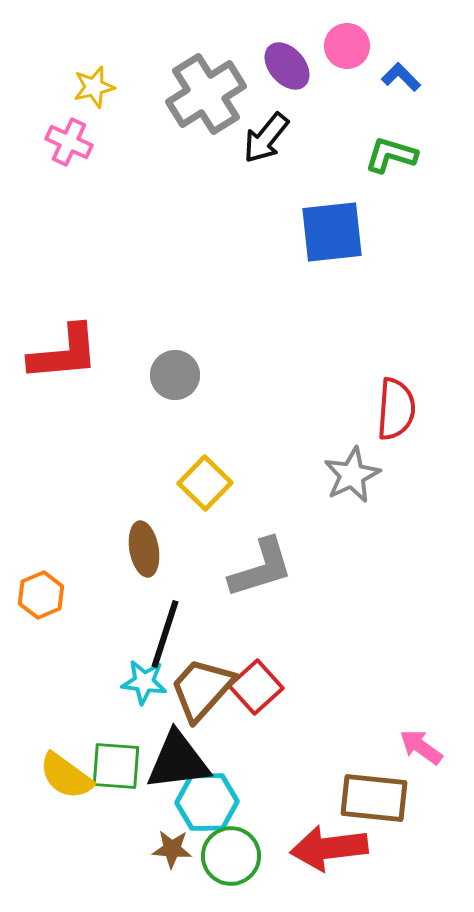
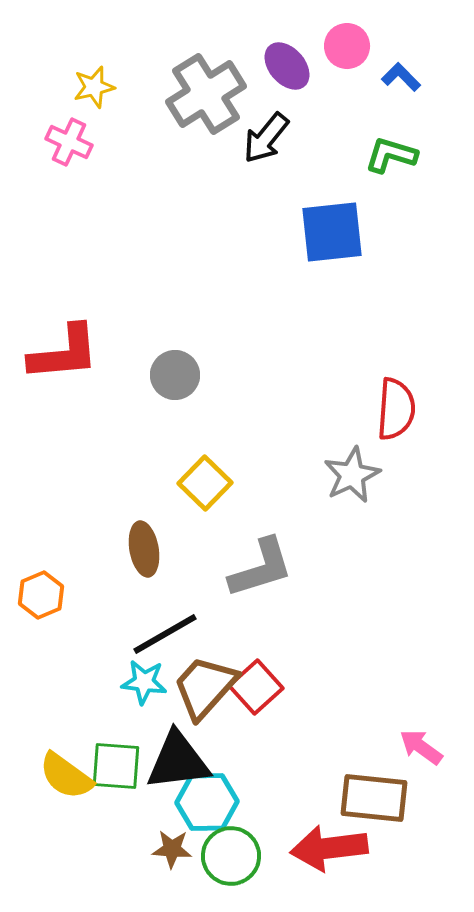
black line: rotated 42 degrees clockwise
brown trapezoid: moved 3 px right, 2 px up
